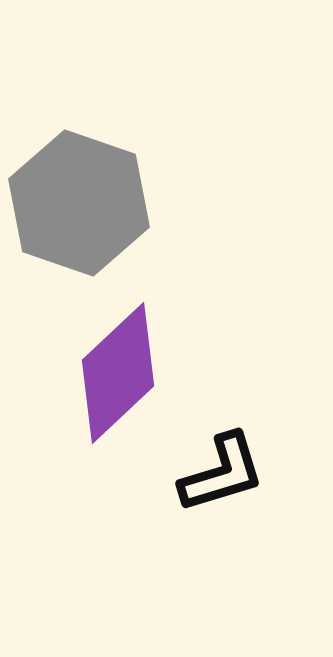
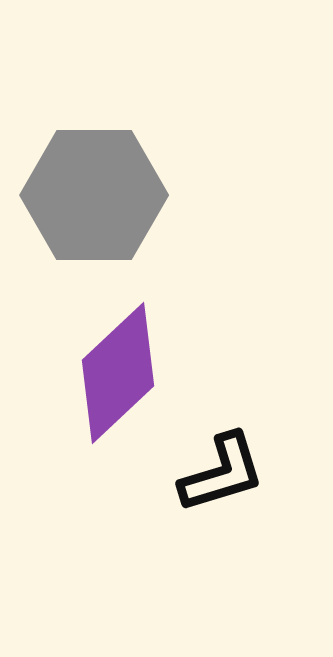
gray hexagon: moved 15 px right, 8 px up; rotated 19 degrees counterclockwise
